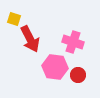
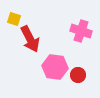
pink cross: moved 8 px right, 11 px up
